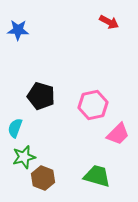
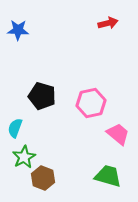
red arrow: moved 1 px left, 1 px down; rotated 42 degrees counterclockwise
black pentagon: moved 1 px right
pink hexagon: moved 2 px left, 2 px up
pink trapezoid: rotated 95 degrees counterclockwise
green star: rotated 15 degrees counterclockwise
green trapezoid: moved 11 px right
